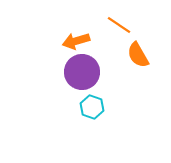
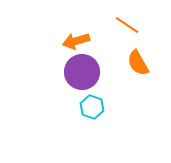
orange line: moved 8 px right
orange semicircle: moved 8 px down
